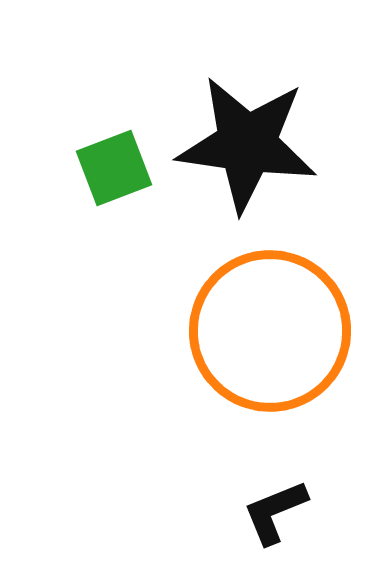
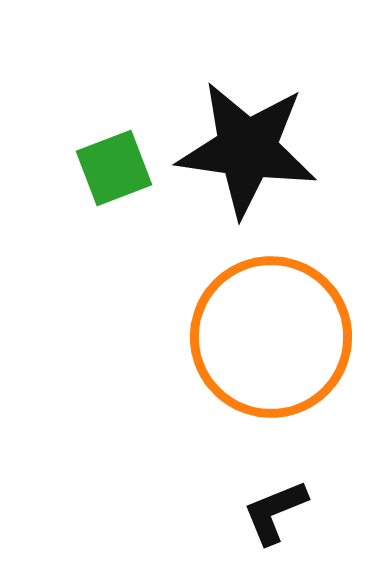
black star: moved 5 px down
orange circle: moved 1 px right, 6 px down
